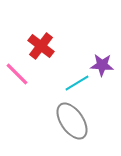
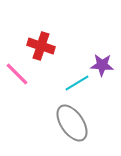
red cross: rotated 20 degrees counterclockwise
gray ellipse: moved 2 px down
